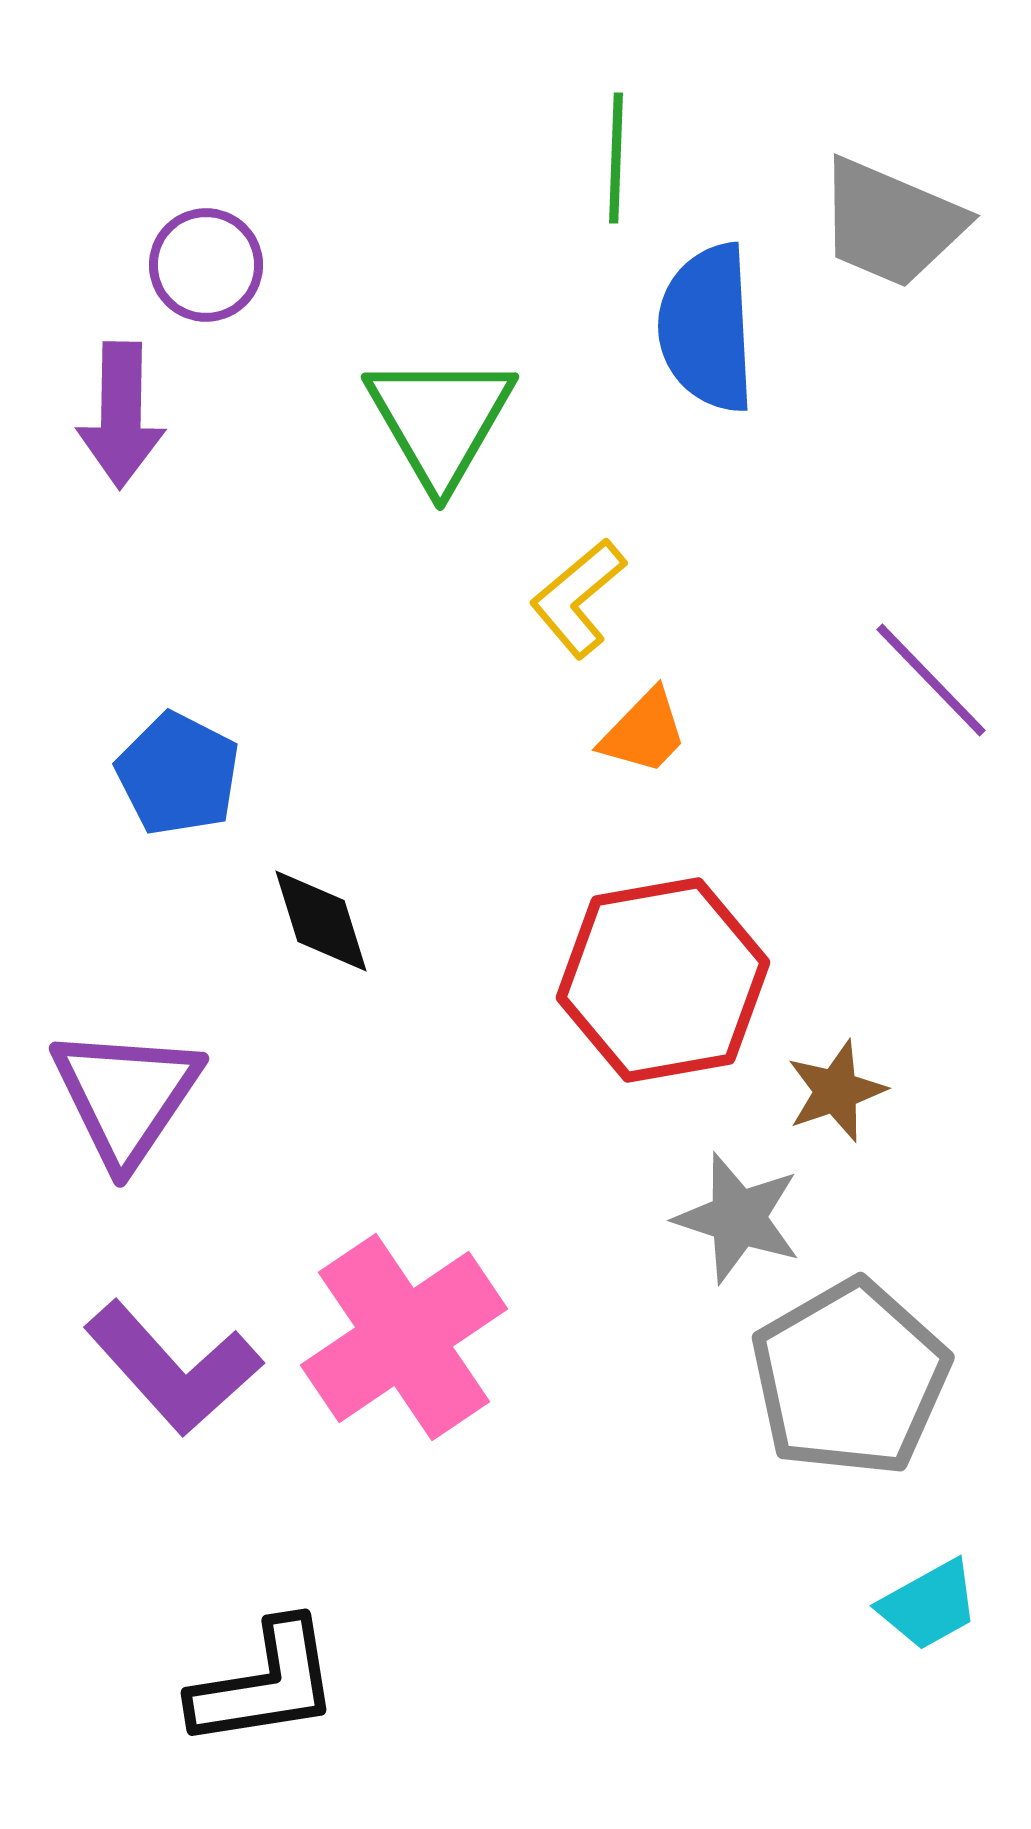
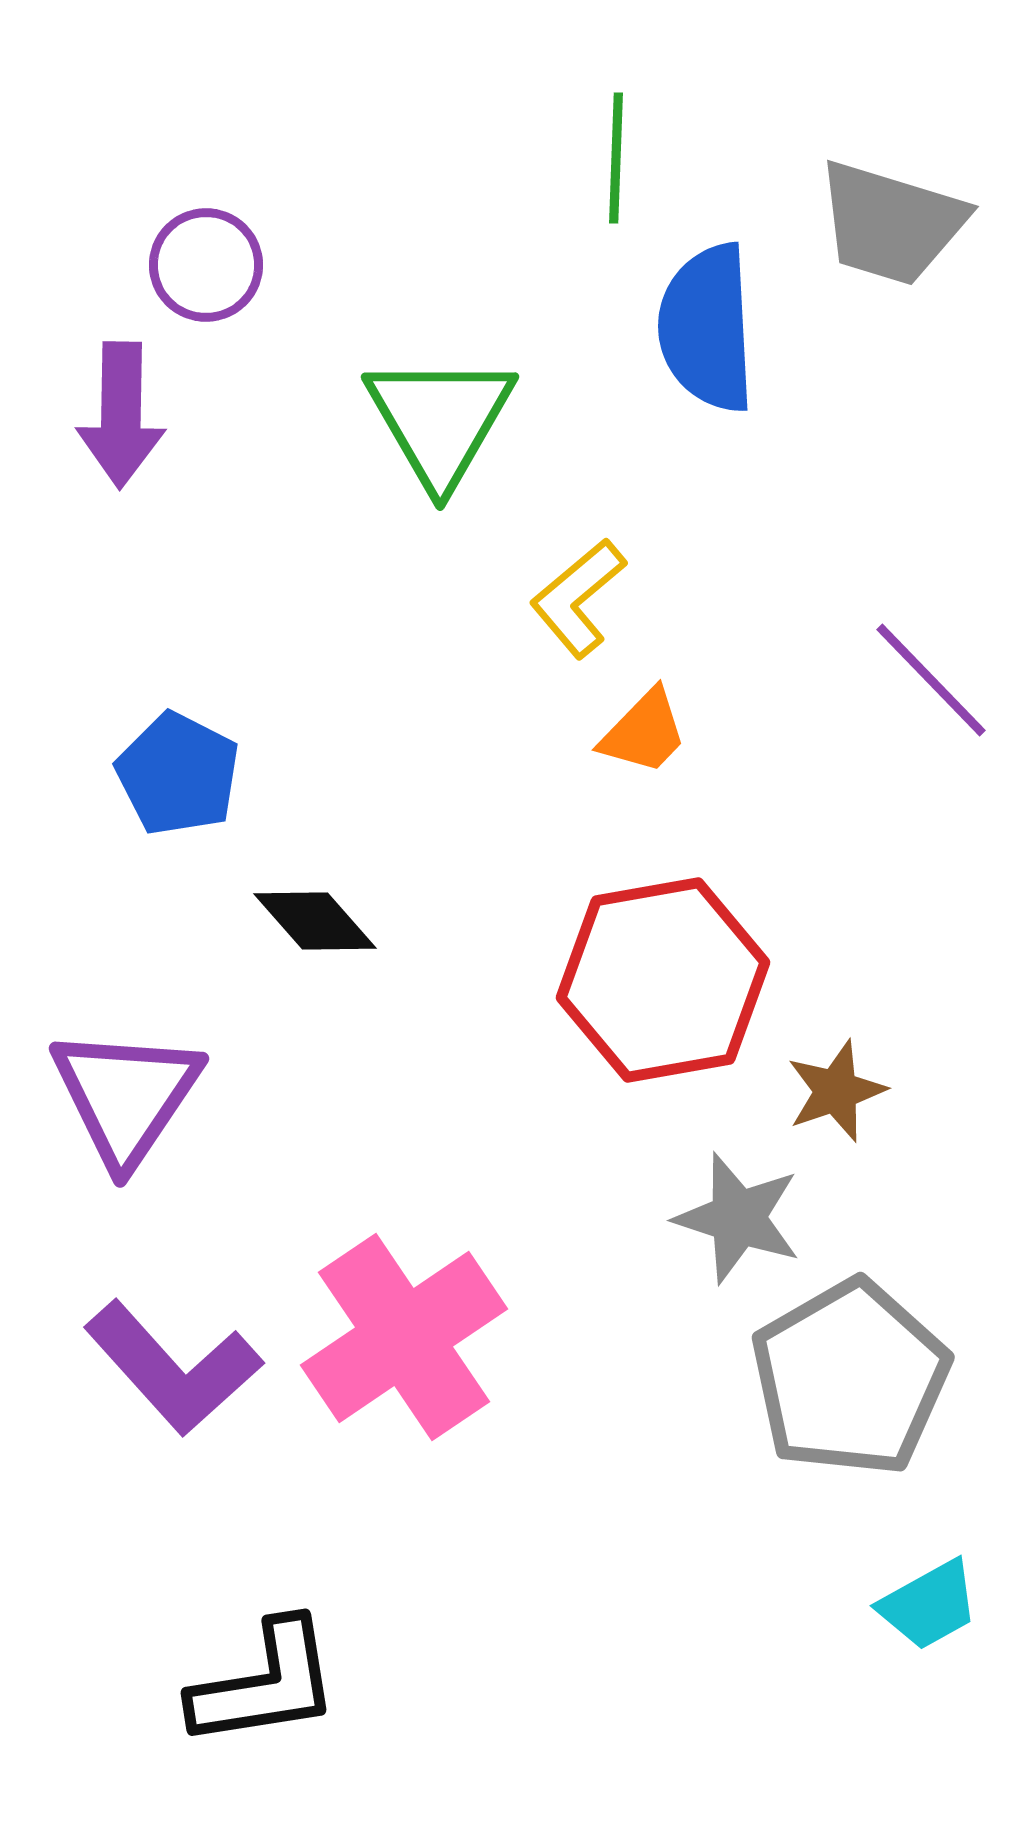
gray trapezoid: rotated 6 degrees counterclockwise
black diamond: moved 6 px left; rotated 24 degrees counterclockwise
